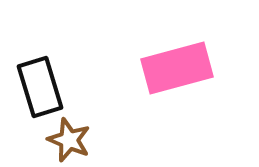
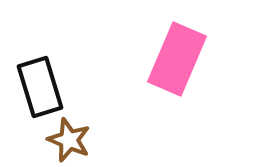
pink rectangle: moved 9 px up; rotated 52 degrees counterclockwise
